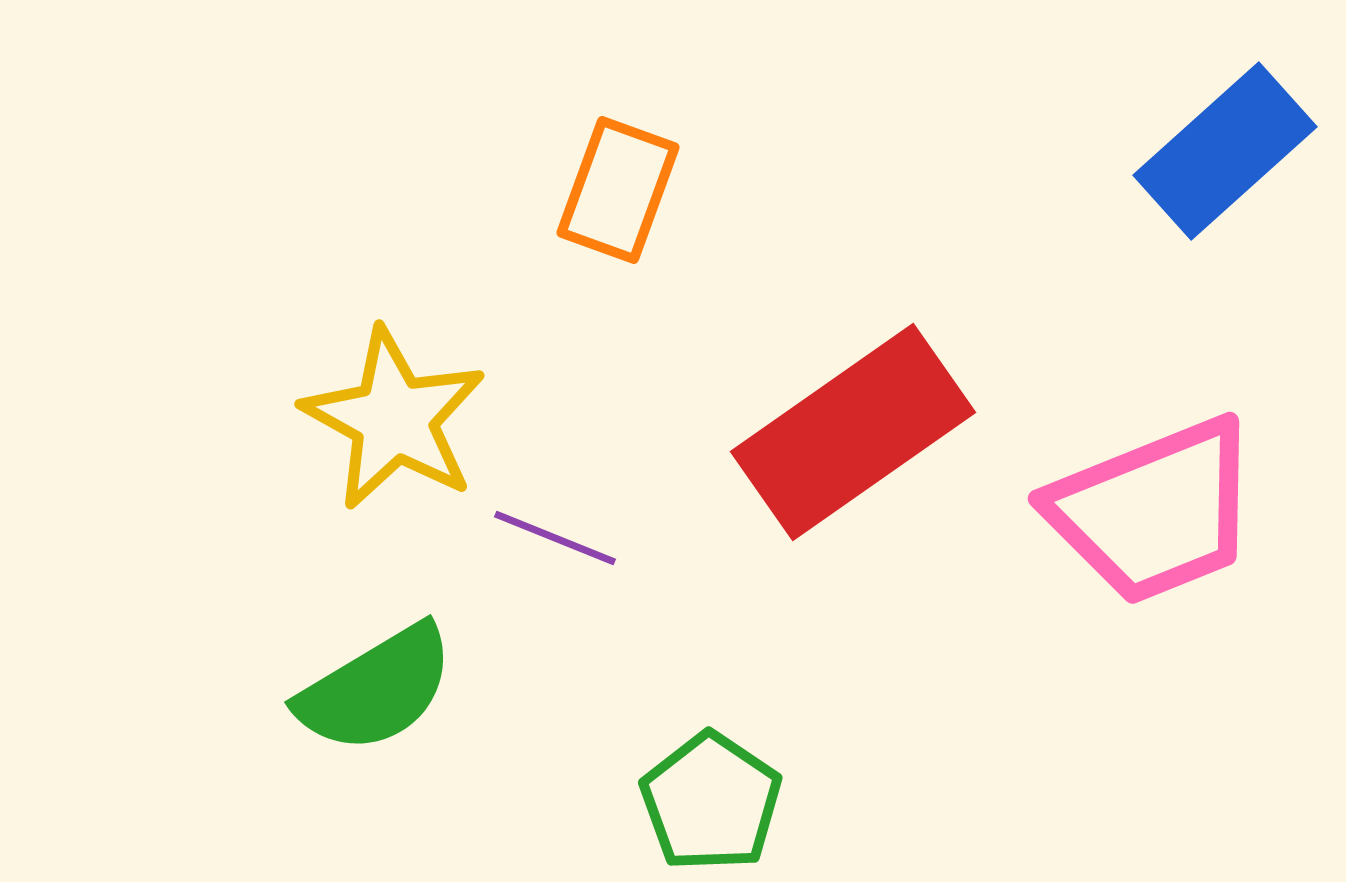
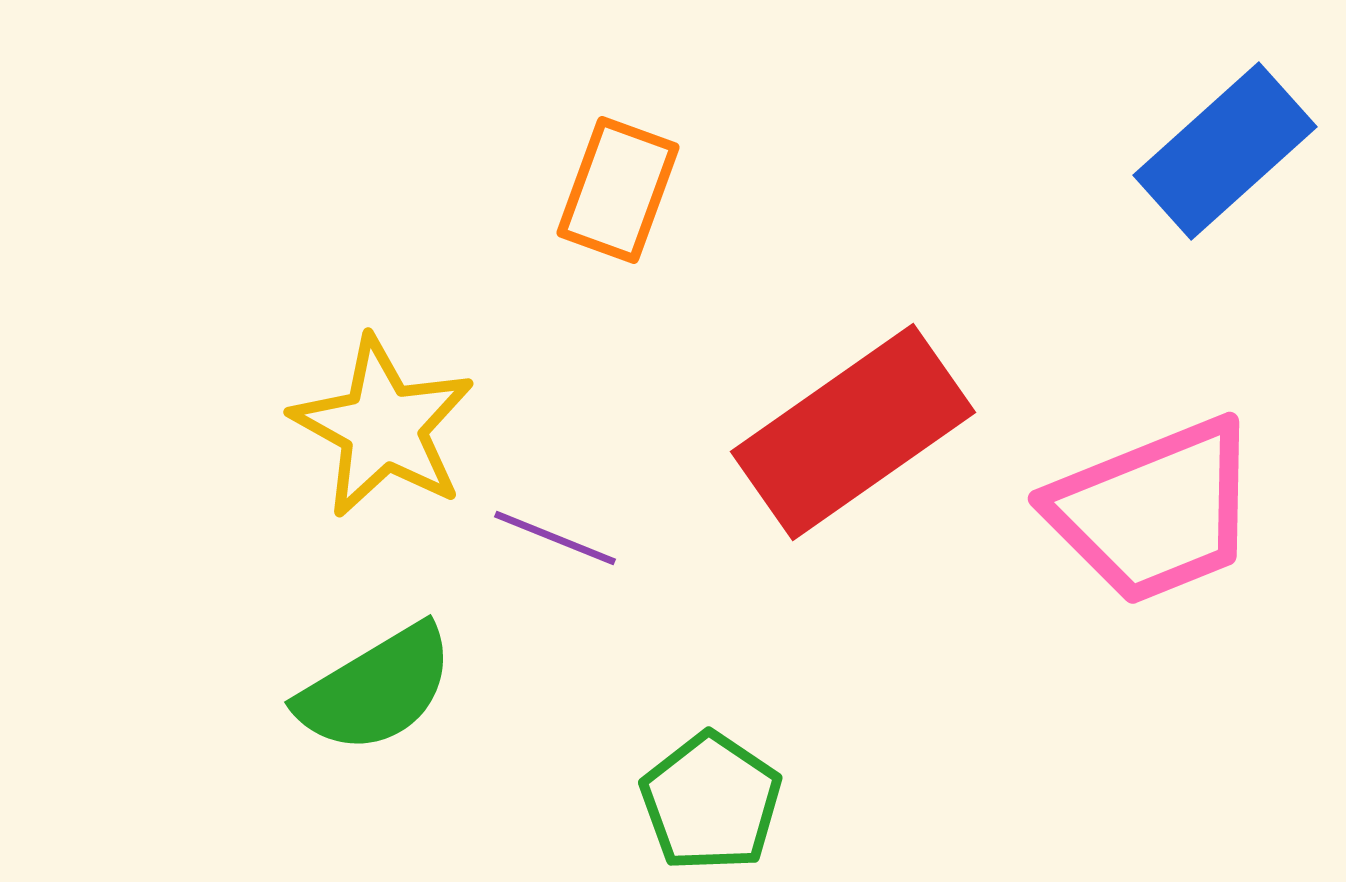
yellow star: moved 11 px left, 8 px down
